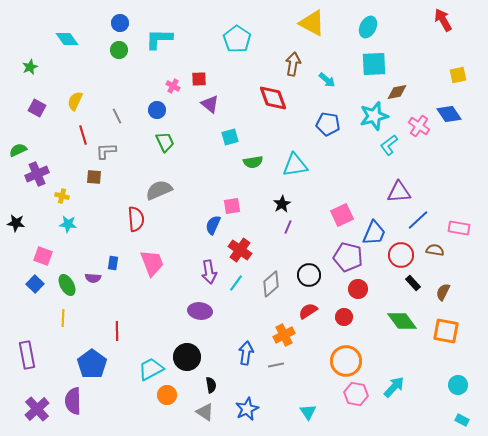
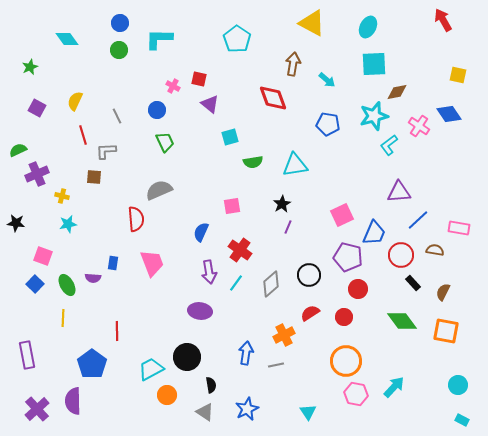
yellow square at (458, 75): rotated 24 degrees clockwise
red square at (199, 79): rotated 14 degrees clockwise
cyan star at (68, 224): rotated 18 degrees counterclockwise
blue semicircle at (213, 225): moved 12 px left, 7 px down
red semicircle at (308, 311): moved 2 px right, 2 px down
